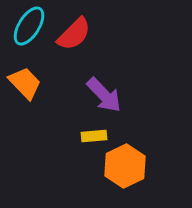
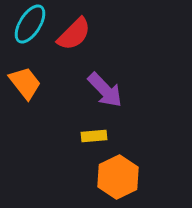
cyan ellipse: moved 1 px right, 2 px up
orange trapezoid: rotated 6 degrees clockwise
purple arrow: moved 1 px right, 5 px up
orange hexagon: moved 7 px left, 11 px down
